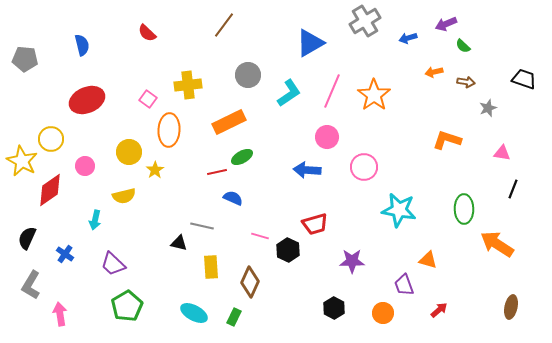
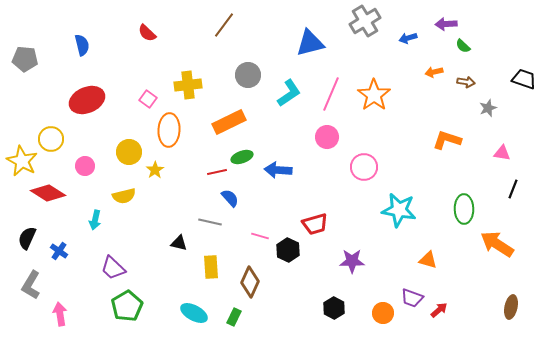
purple arrow at (446, 24): rotated 20 degrees clockwise
blue triangle at (310, 43): rotated 16 degrees clockwise
pink line at (332, 91): moved 1 px left, 3 px down
green ellipse at (242, 157): rotated 10 degrees clockwise
blue arrow at (307, 170): moved 29 px left
red diamond at (50, 190): moved 2 px left, 3 px down; rotated 68 degrees clockwise
blue semicircle at (233, 198): moved 3 px left; rotated 24 degrees clockwise
gray line at (202, 226): moved 8 px right, 4 px up
blue cross at (65, 254): moved 6 px left, 3 px up
purple trapezoid at (113, 264): moved 4 px down
purple trapezoid at (404, 285): moved 8 px right, 13 px down; rotated 50 degrees counterclockwise
